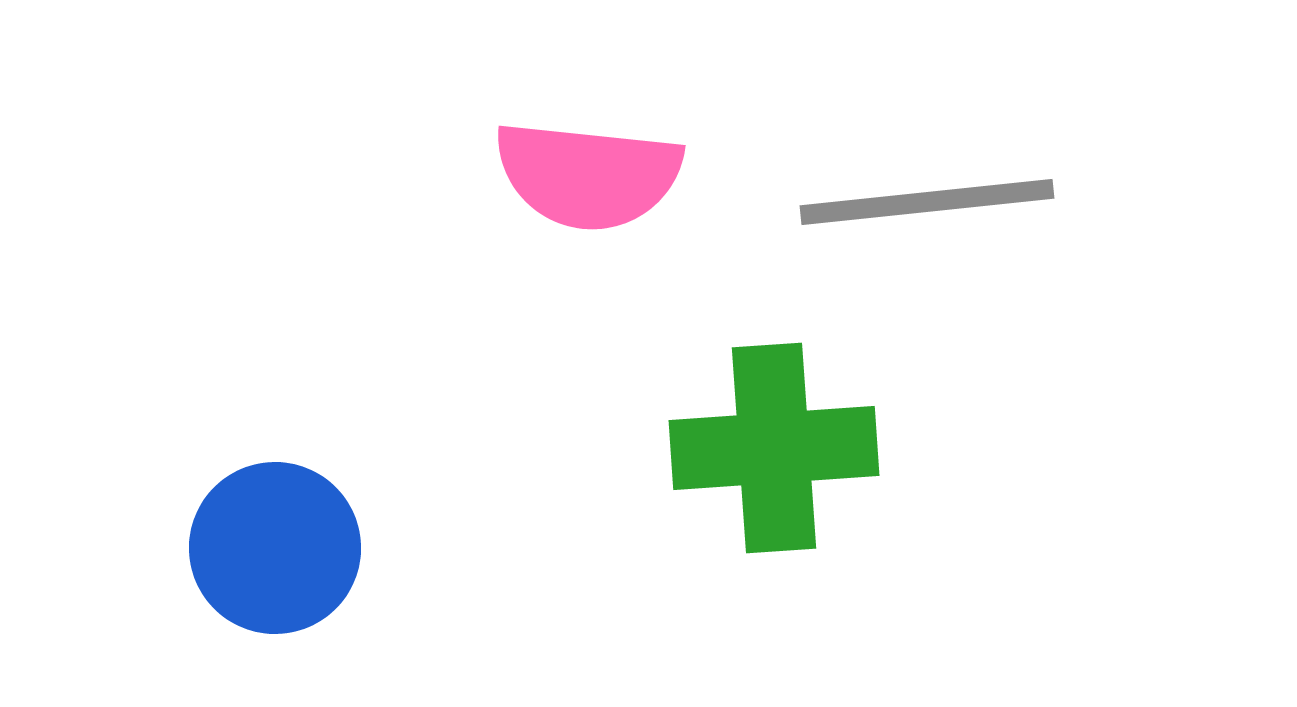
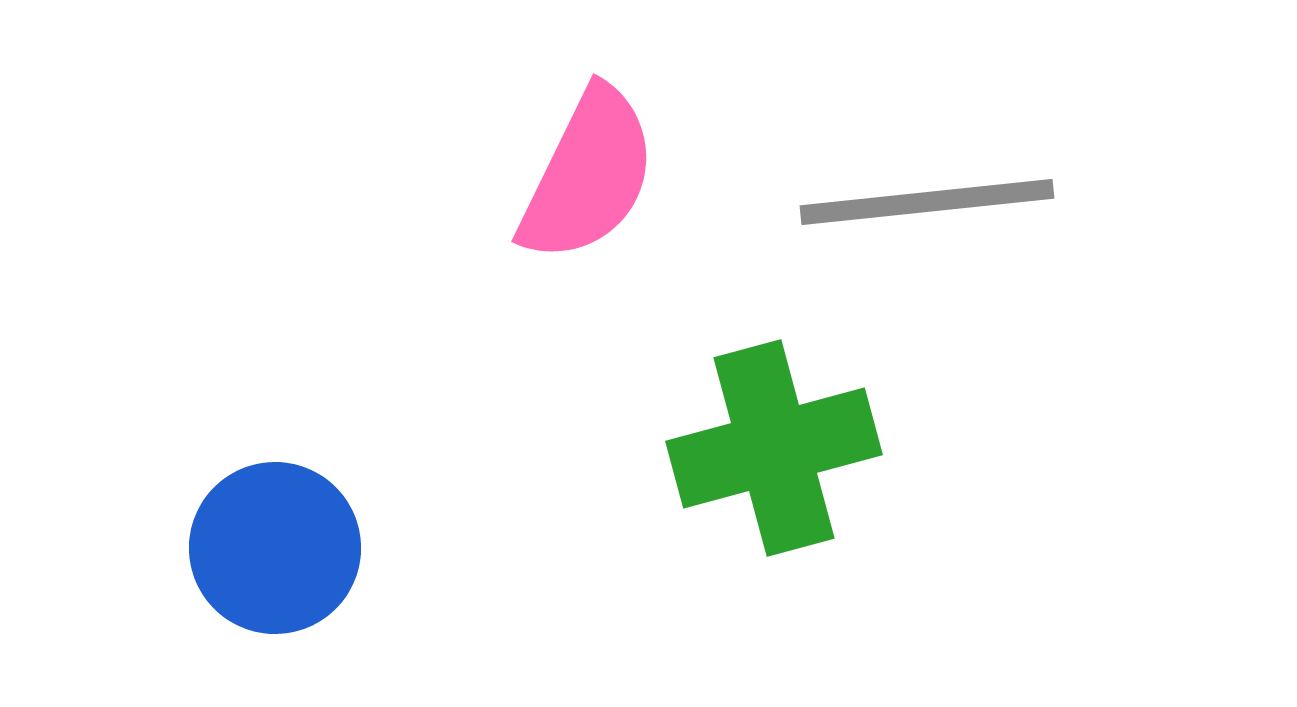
pink semicircle: rotated 70 degrees counterclockwise
green cross: rotated 11 degrees counterclockwise
